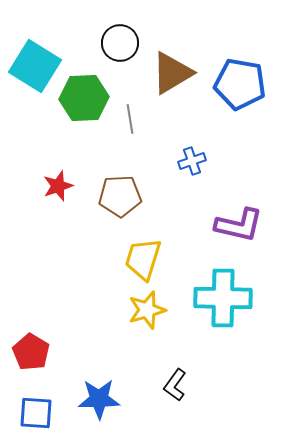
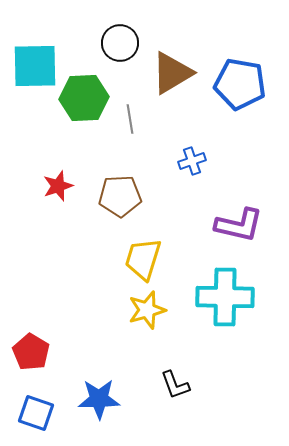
cyan square: rotated 33 degrees counterclockwise
cyan cross: moved 2 px right, 1 px up
black L-shape: rotated 56 degrees counterclockwise
blue square: rotated 15 degrees clockwise
